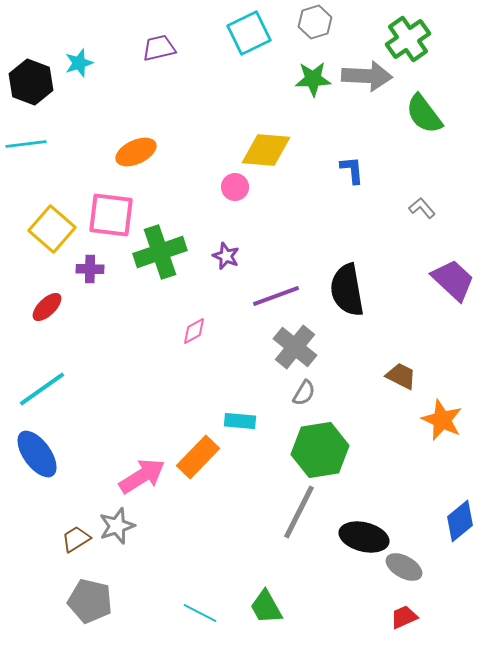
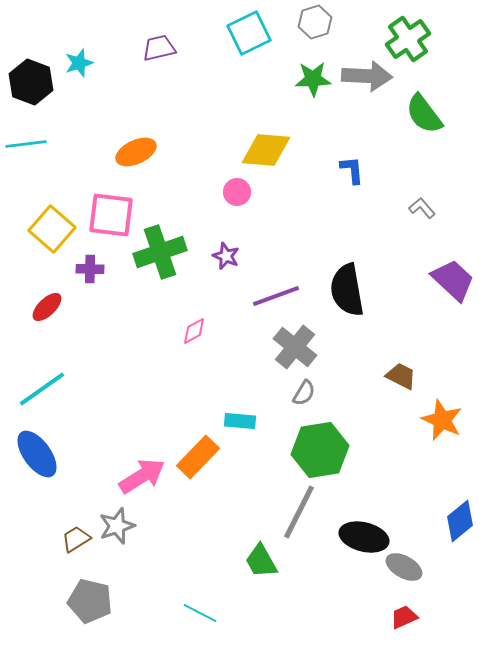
pink circle at (235, 187): moved 2 px right, 5 px down
green trapezoid at (266, 607): moved 5 px left, 46 px up
